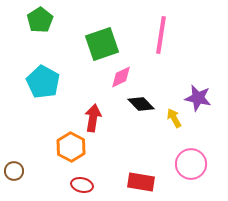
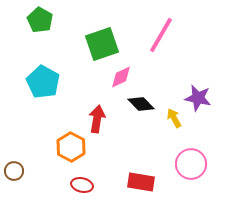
green pentagon: rotated 10 degrees counterclockwise
pink line: rotated 21 degrees clockwise
red arrow: moved 4 px right, 1 px down
